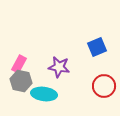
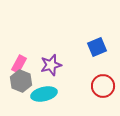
purple star: moved 8 px left, 2 px up; rotated 25 degrees counterclockwise
gray hexagon: rotated 10 degrees clockwise
red circle: moved 1 px left
cyan ellipse: rotated 20 degrees counterclockwise
